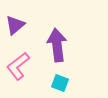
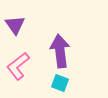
purple triangle: rotated 25 degrees counterclockwise
purple arrow: moved 3 px right, 6 px down
